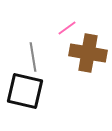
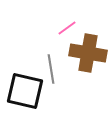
gray line: moved 18 px right, 12 px down
